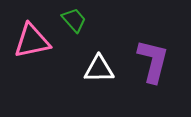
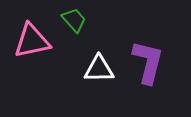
purple L-shape: moved 5 px left, 1 px down
